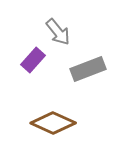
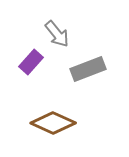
gray arrow: moved 1 px left, 2 px down
purple rectangle: moved 2 px left, 2 px down
